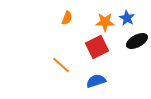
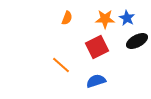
orange star: moved 3 px up
